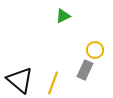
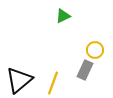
black triangle: moved 1 px left; rotated 40 degrees clockwise
